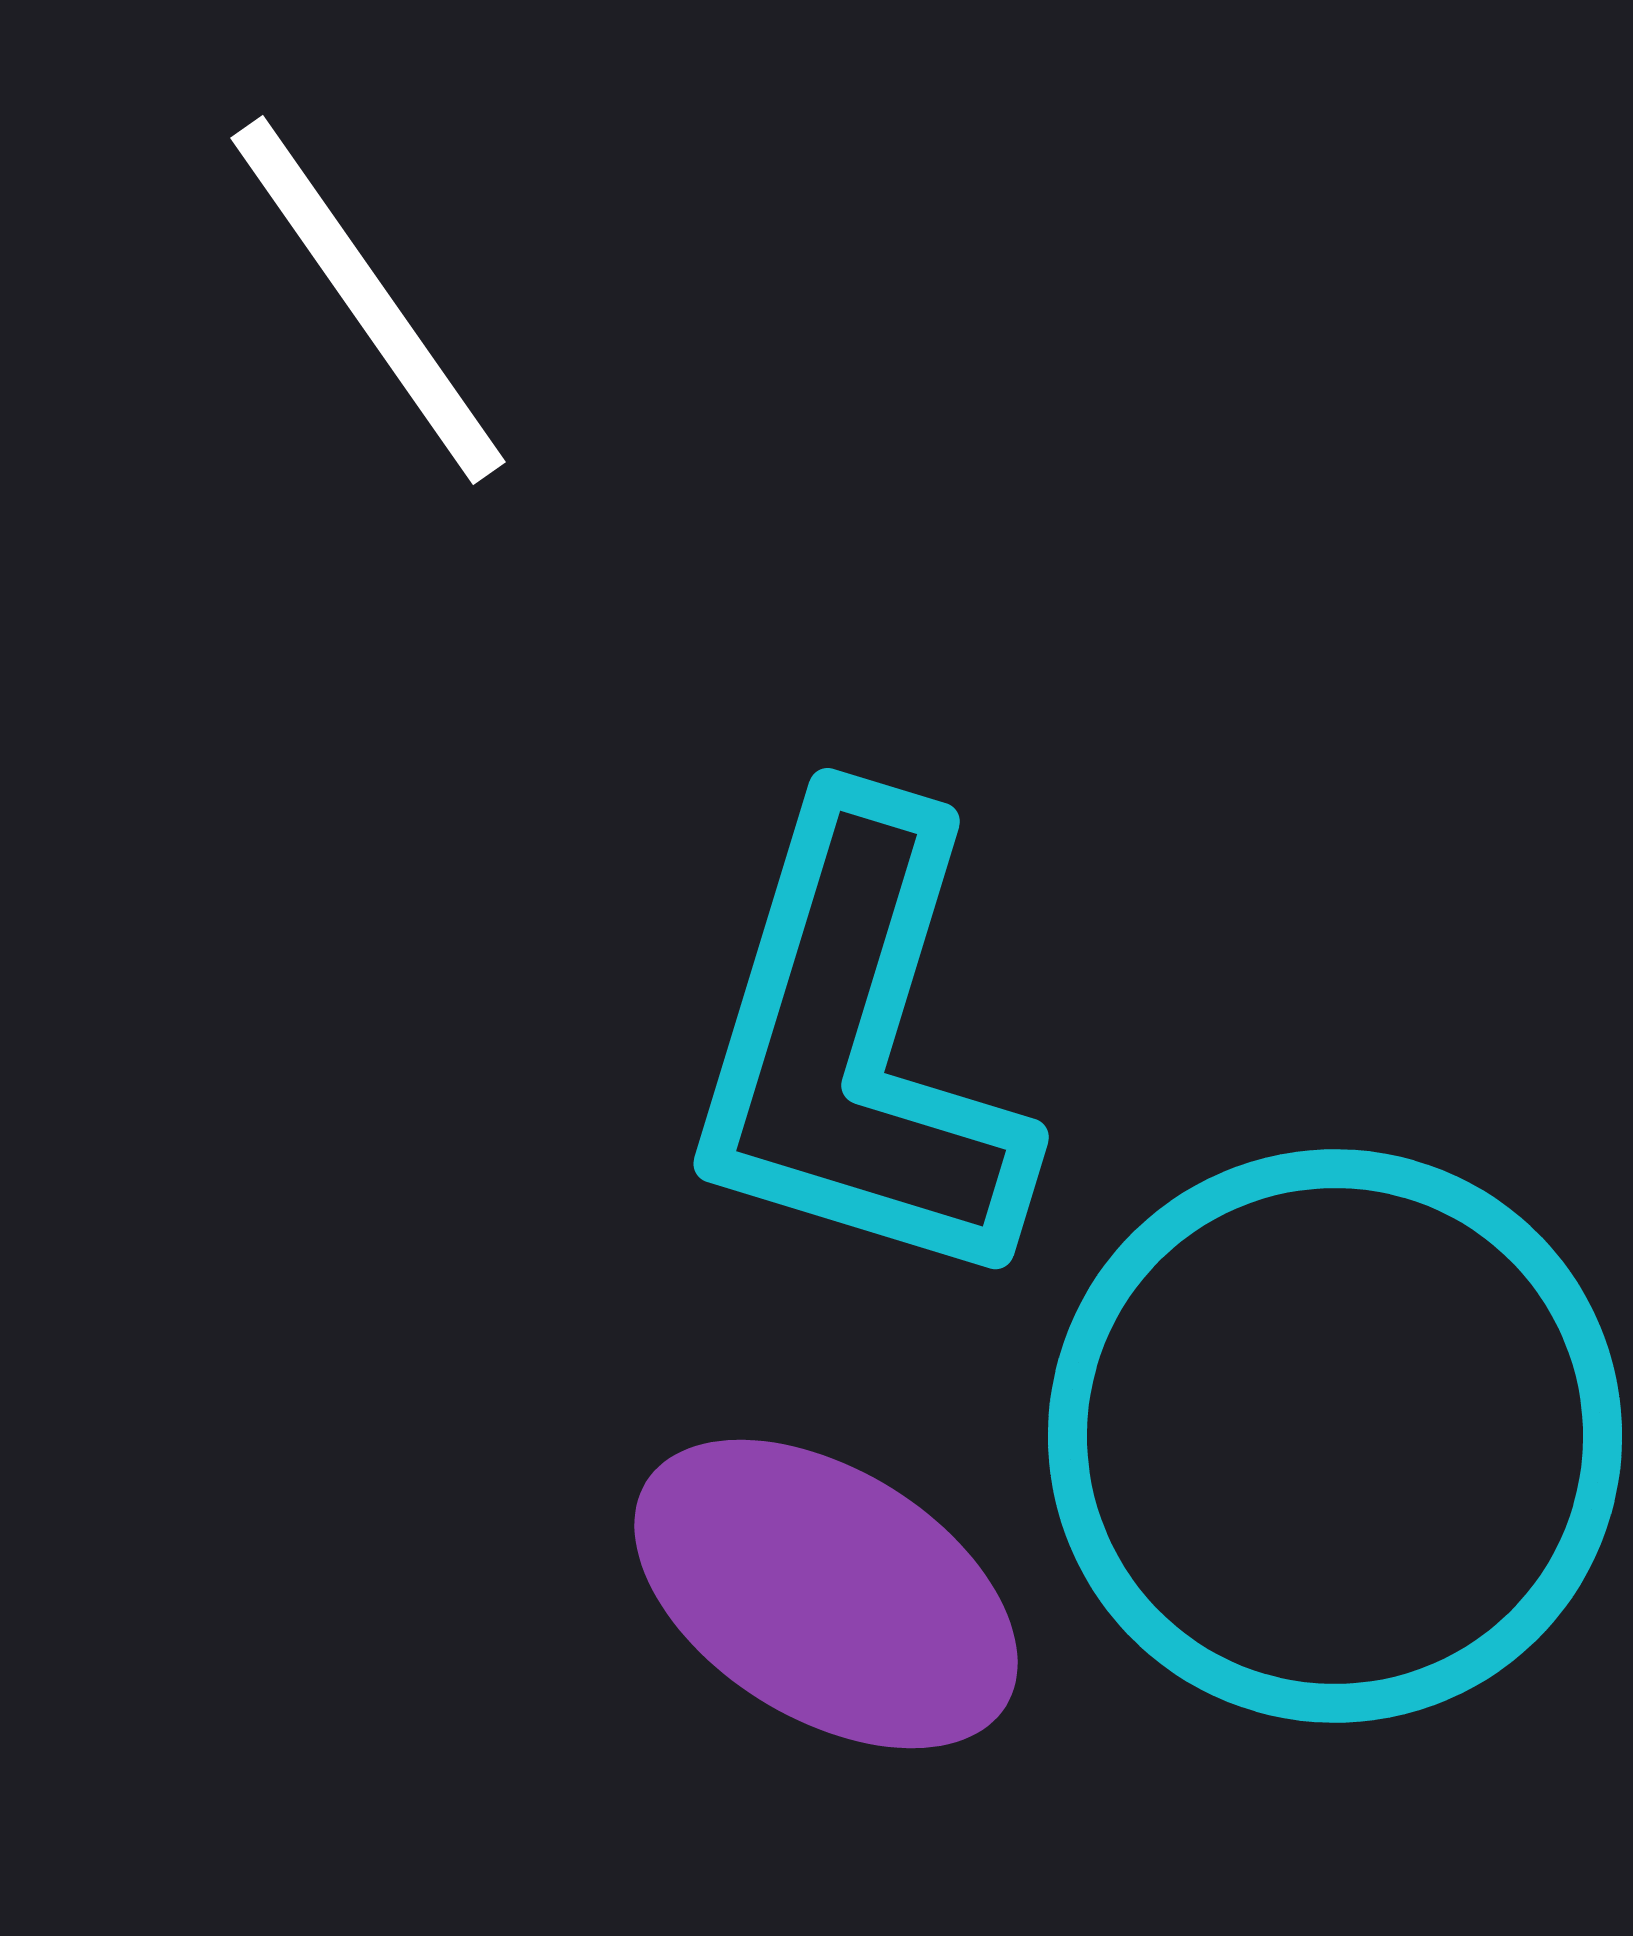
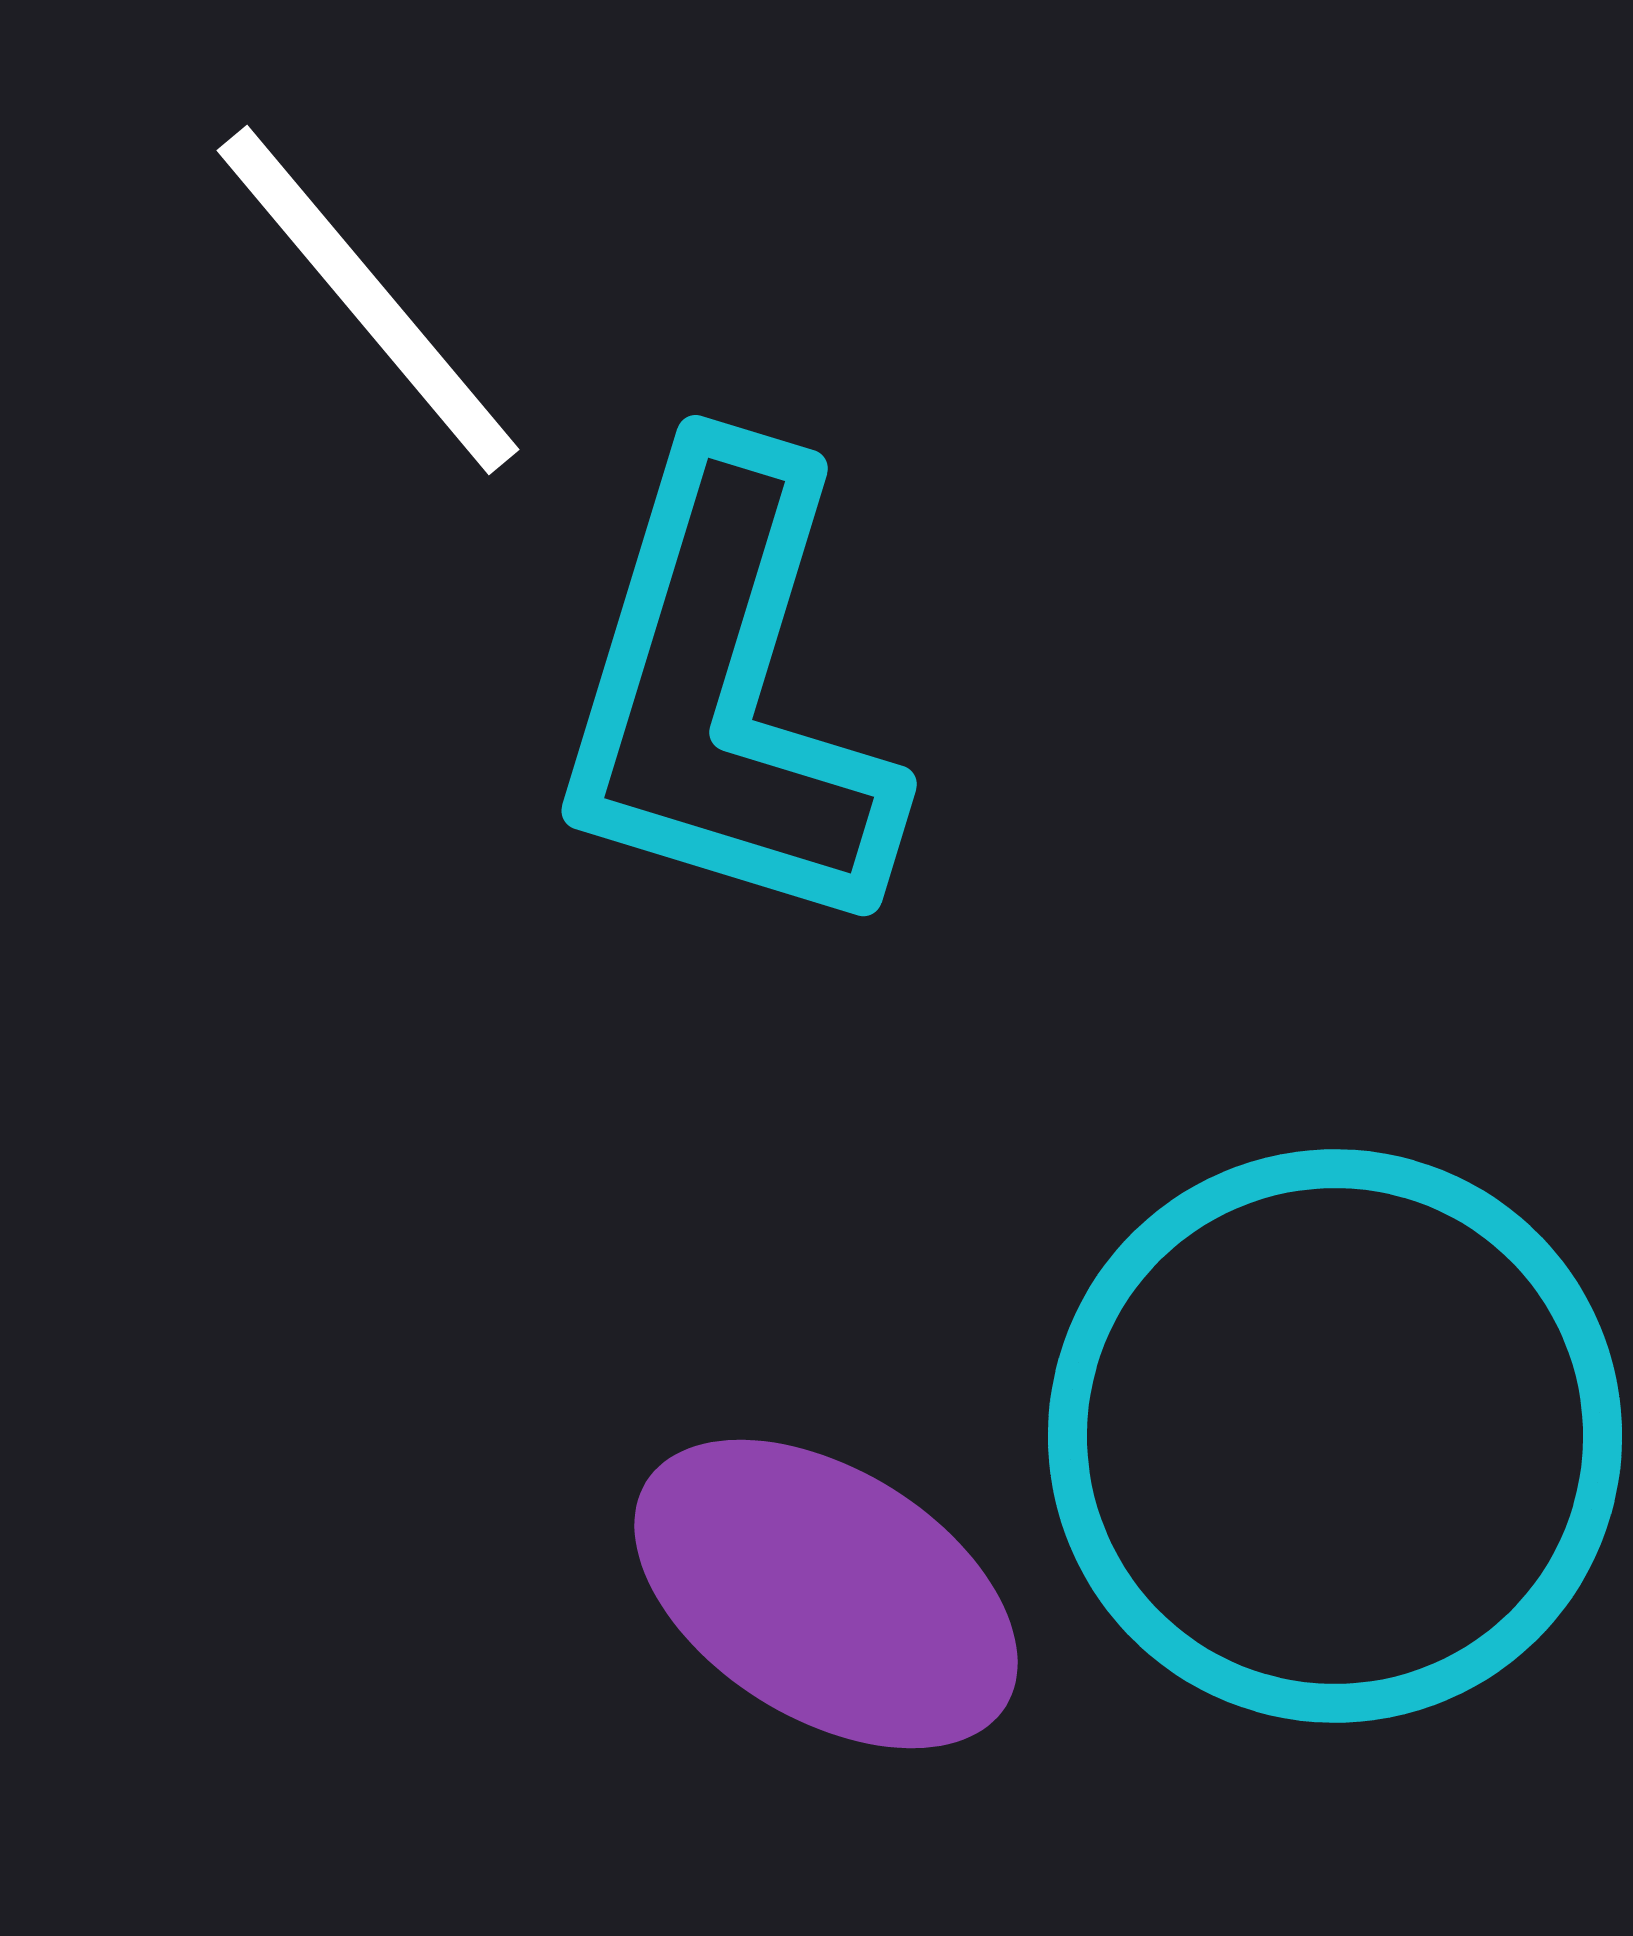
white line: rotated 5 degrees counterclockwise
cyan L-shape: moved 132 px left, 353 px up
